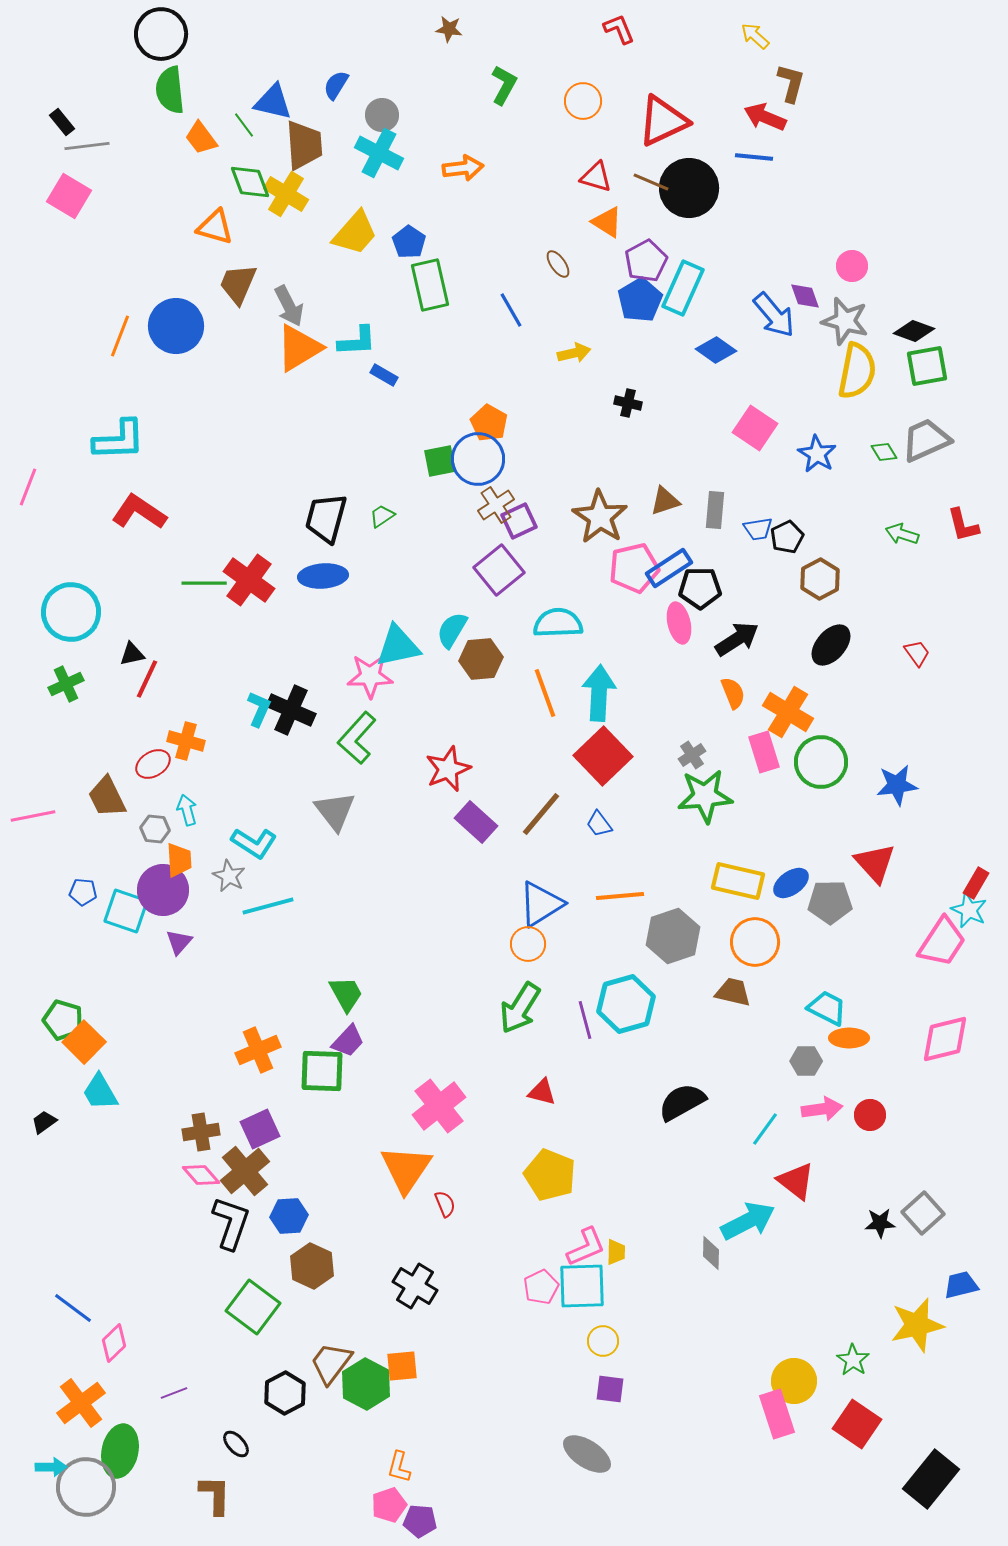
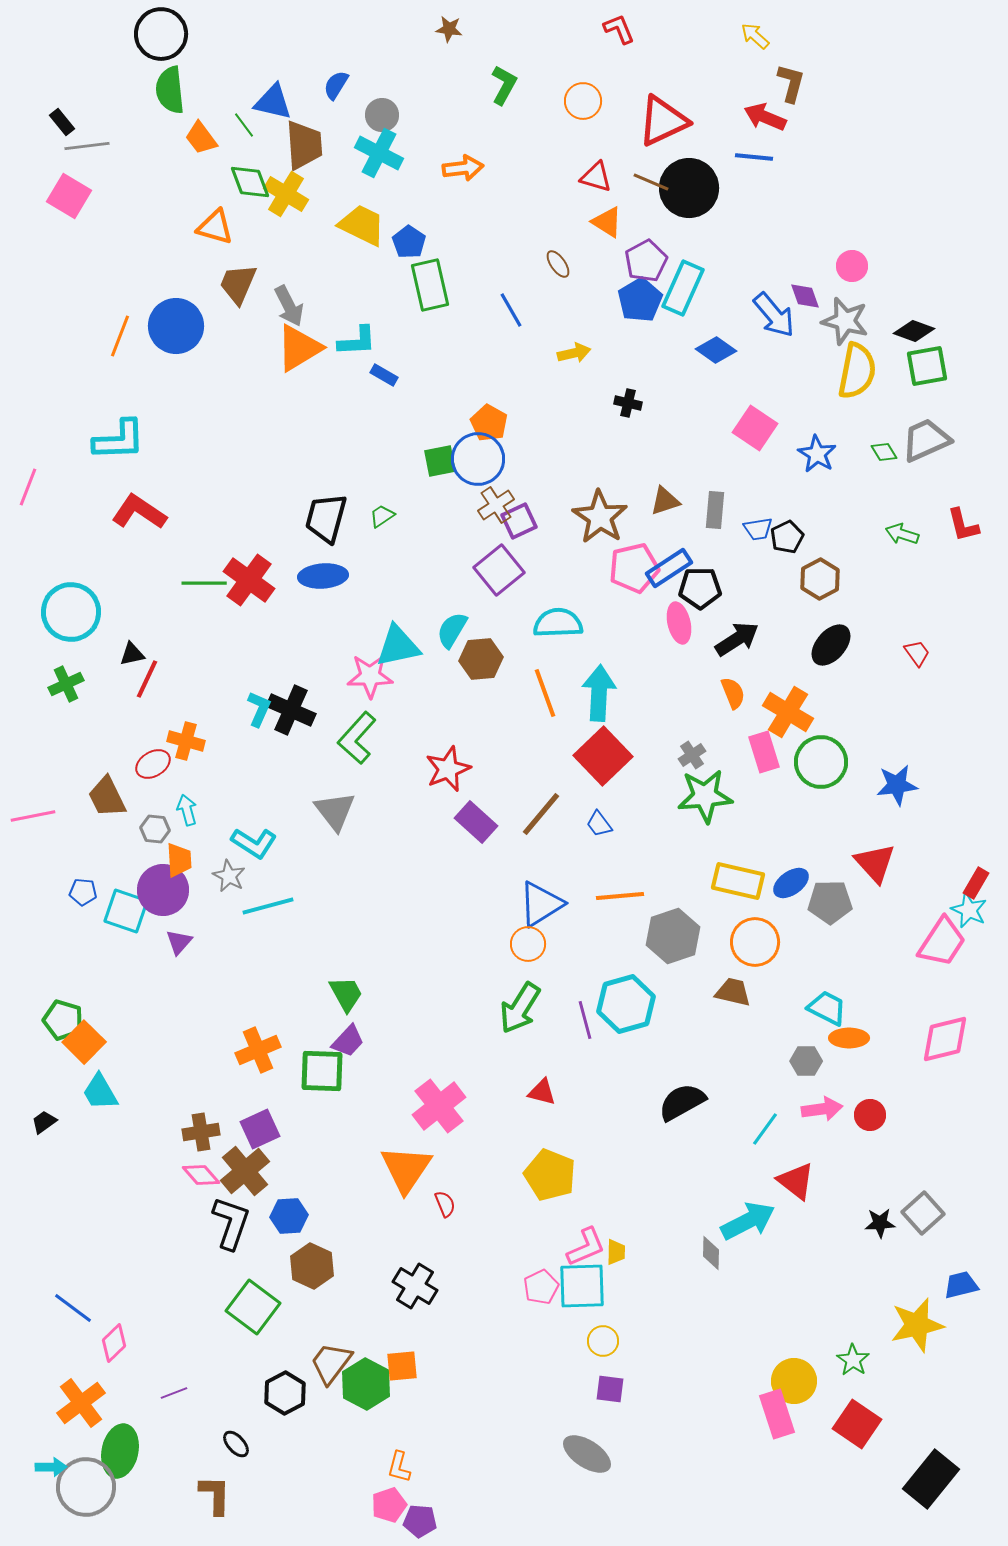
yellow trapezoid at (355, 233): moved 7 px right, 8 px up; rotated 105 degrees counterclockwise
